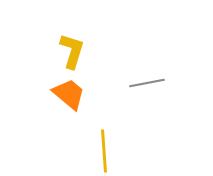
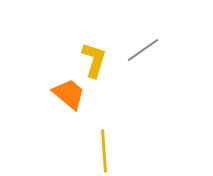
yellow L-shape: moved 22 px right, 9 px down
gray line: moved 4 px left, 33 px up; rotated 24 degrees counterclockwise
